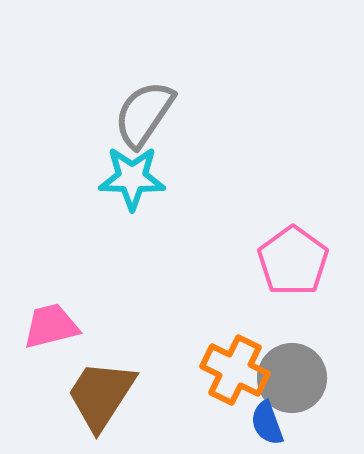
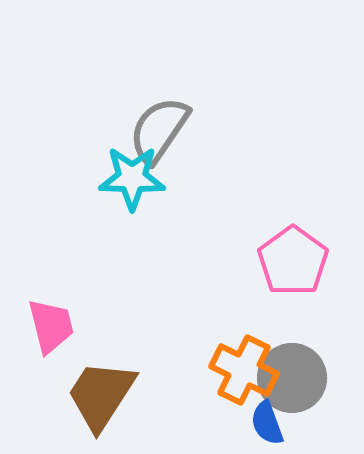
gray semicircle: moved 15 px right, 16 px down
pink trapezoid: rotated 90 degrees clockwise
orange cross: moved 9 px right
